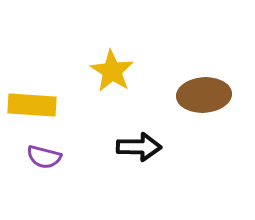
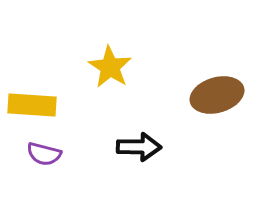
yellow star: moved 2 px left, 4 px up
brown ellipse: moved 13 px right; rotated 12 degrees counterclockwise
purple semicircle: moved 3 px up
